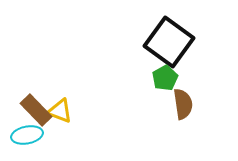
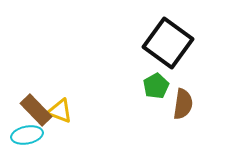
black square: moved 1 px left, 1 px down
green pentagon: moved 9 px left, 8 px down
brown semicircle: rotated 16 degrees clockwise
